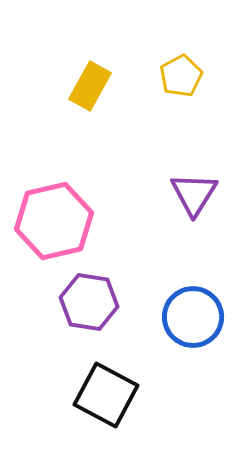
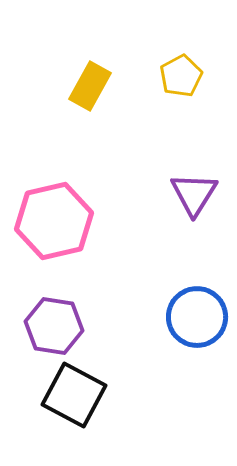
purple hexagon: moved 35 px left, 24 px down
blue circle: moved 4 px right
black square: moved 32 px left
